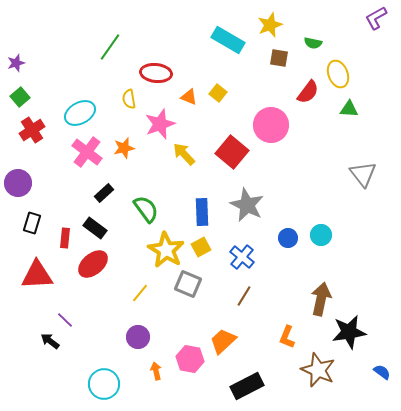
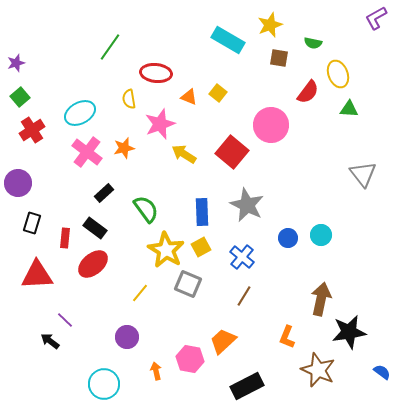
yellow arrow at (184, 154): rotated 15 degrees counterclockwise
purple circle at (138, 337): moved 11 px left
